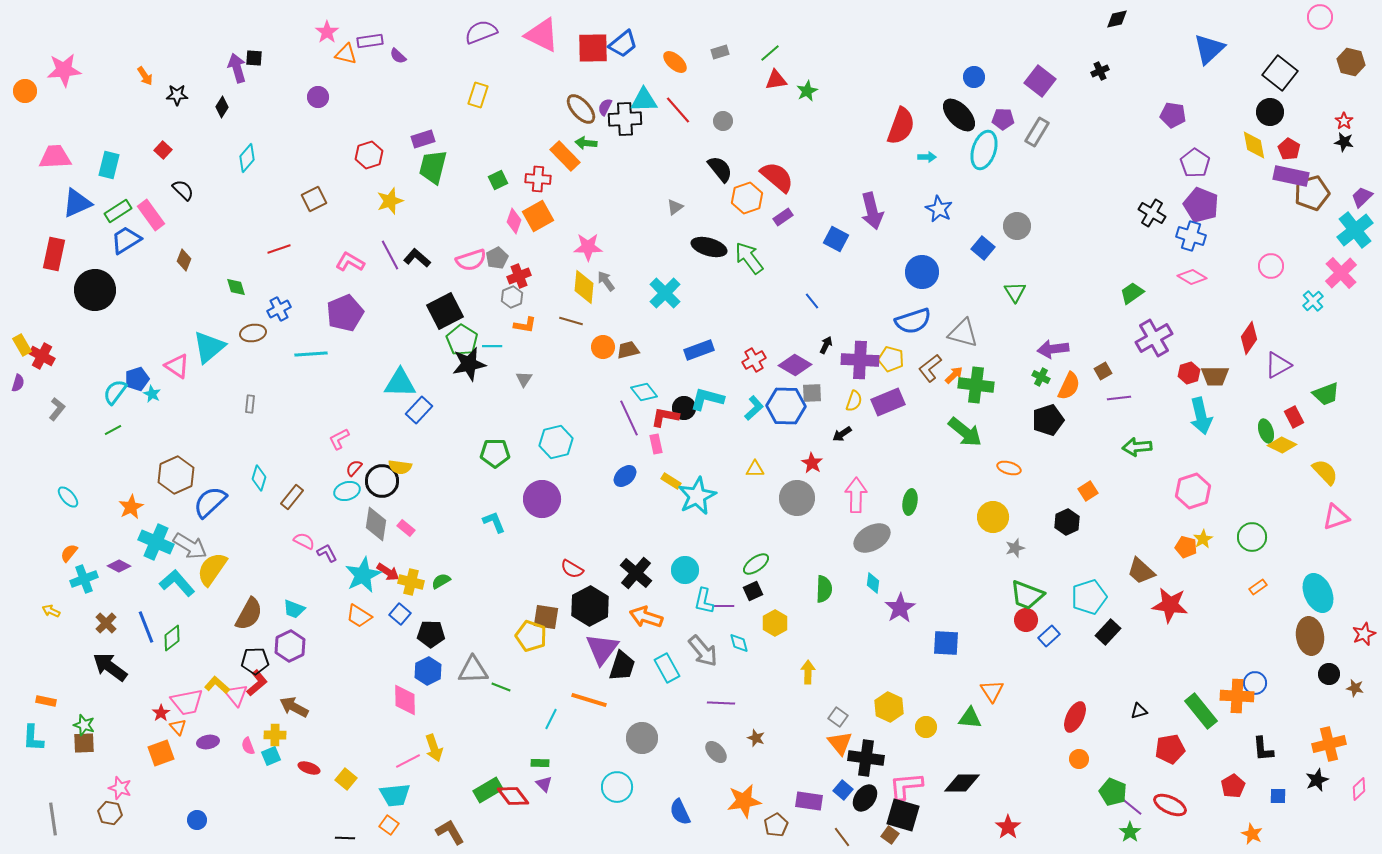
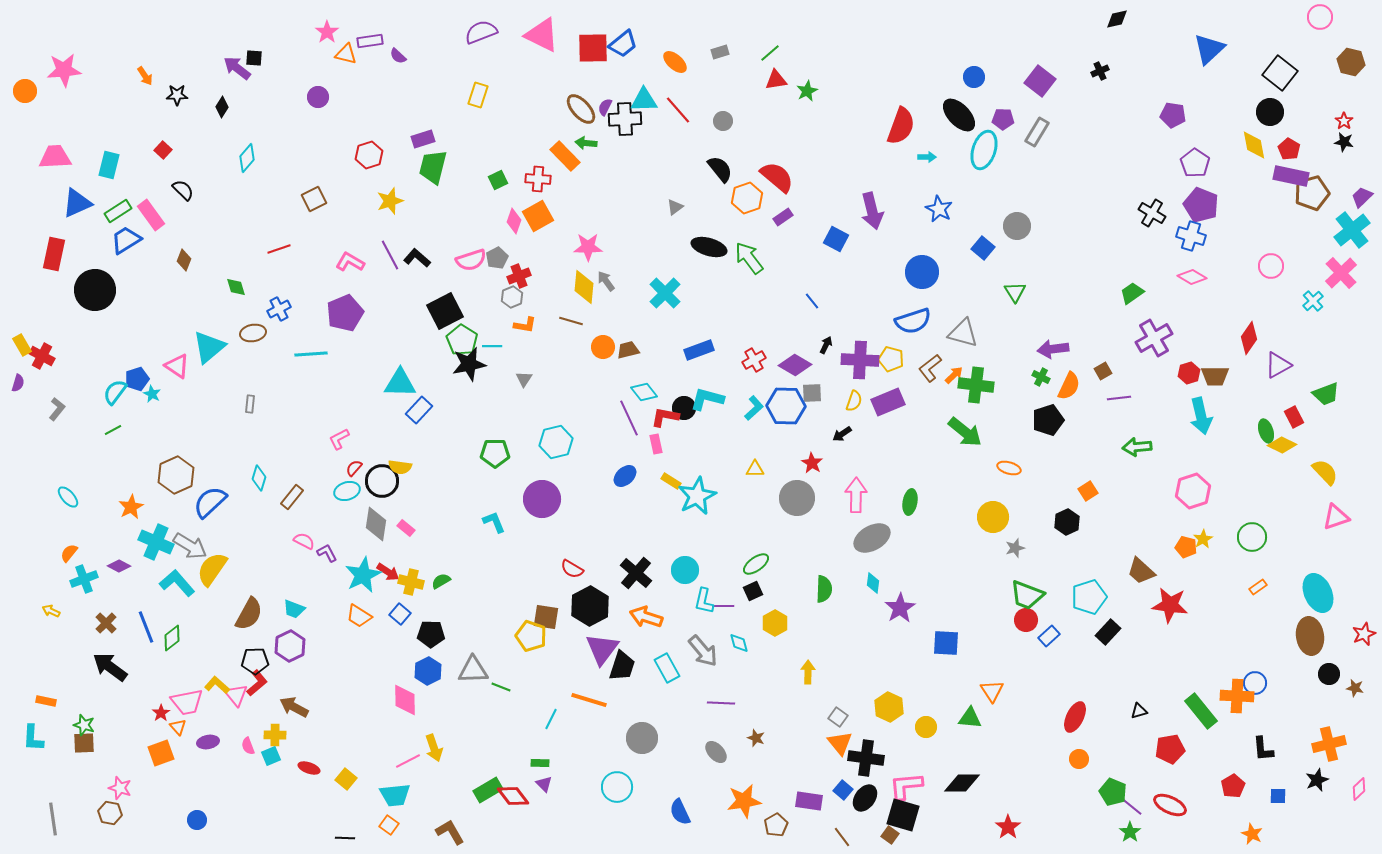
purple arrow at (237, 68): rotated 36 degrees counterclockwise
cyan cross at (1355, 230): moved 3 px left
